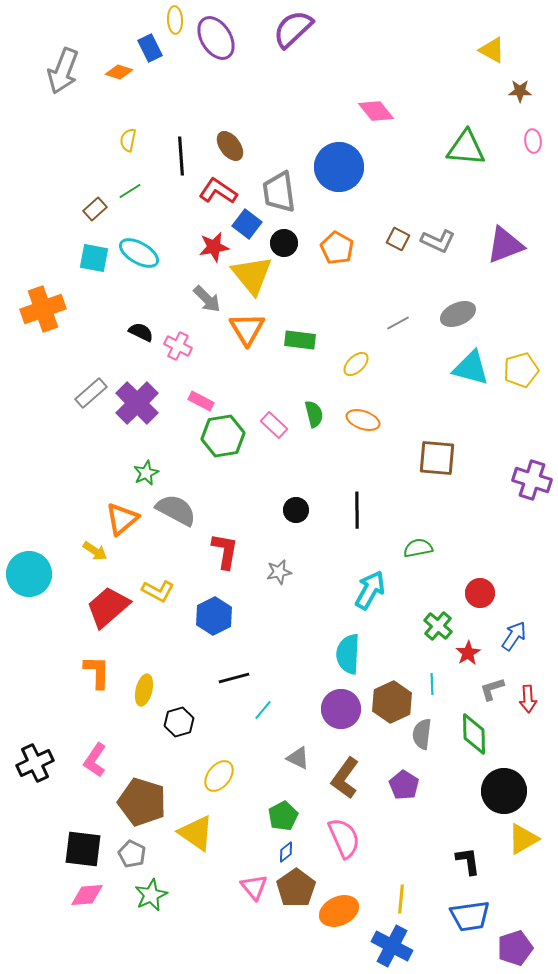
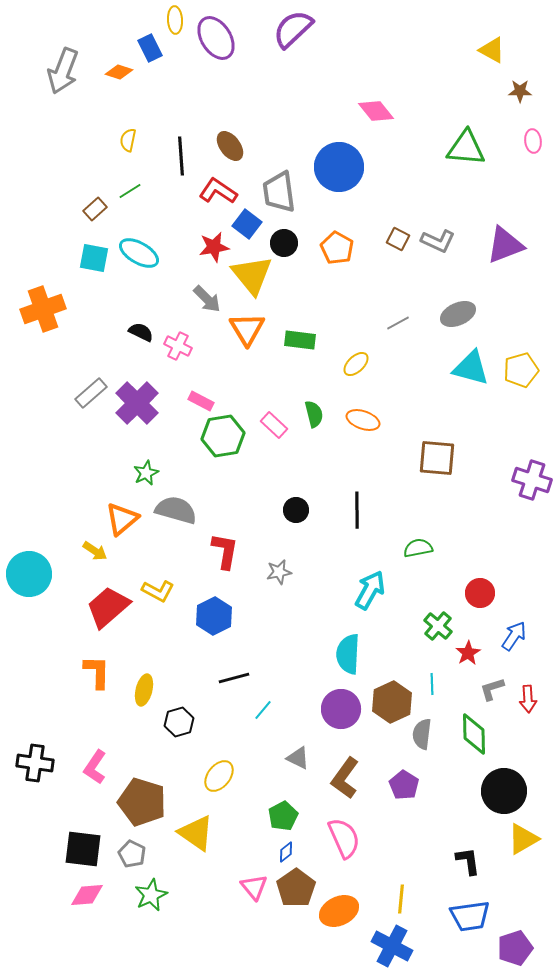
gray semicircle at (176, 510): rotated 12 degrees counterclockwise
pink L-shape at (95, 760): moved 7 px down
black cross at (35, 763): rotated 33 degrees clockwise
